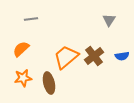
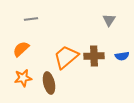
brown cross: rotated 36 degrees clockwise
